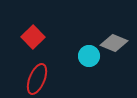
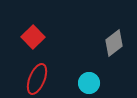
gray diamond: rotated 60 degrees counterclockwise
cyan circle: moved 27 px down
